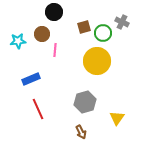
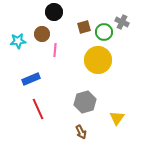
green circle: moved 1 px right, 1 px up
yellow circle: moved 1 px right, 1 px up
